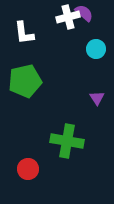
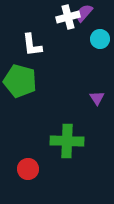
purple semicircle: rotated 90 degrees counterclockwise
white L-shape: moved 8 px right, 12 px down
cyan circle: moved 4 px right, 10 px up
green pentagon: moved 5 px left; rotated 28 degrees clockwise
green cross: rotated 8 degrees counterclockwise
